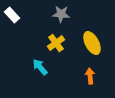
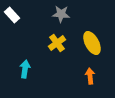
yellow cross: moved 1 px right
cyan arrow: moved 15 px left, 2 px down; rotated 48 degrees clockwise
